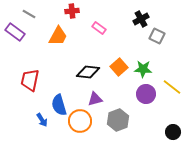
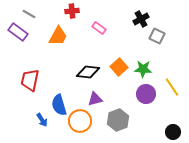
purple rectangle: moved 3 px right
yellow line: rotated 18 degrees clockwise
